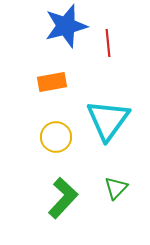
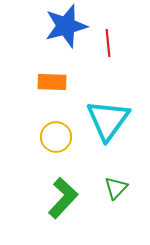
orange rectangle: rotated 12 degrees clockwise
